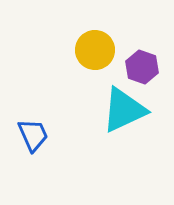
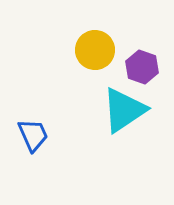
cyan triangle: rotated 9 degrees counterclockwise
